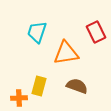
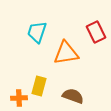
brown semicircle: moved 4 px left, 10 px down
